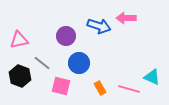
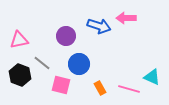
blue circle: moved 1 px down
black hexagon: moved 1 px up
pink square: moved 1 px up
